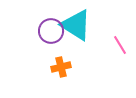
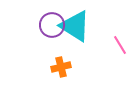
cyan triangle: moved 1 px left, 1 px down
purple circle: moved 1 px right, 6 px up
